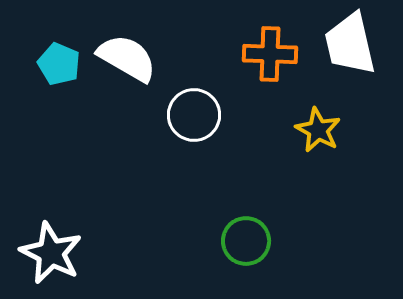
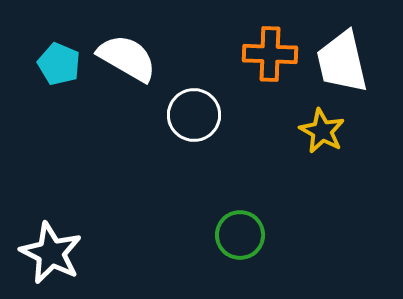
white trapezoid: moved 8 px left, 18 px down
yellow star: moved 4 px right, 1 px down
green circle: moved 6 px left, 6 px up
